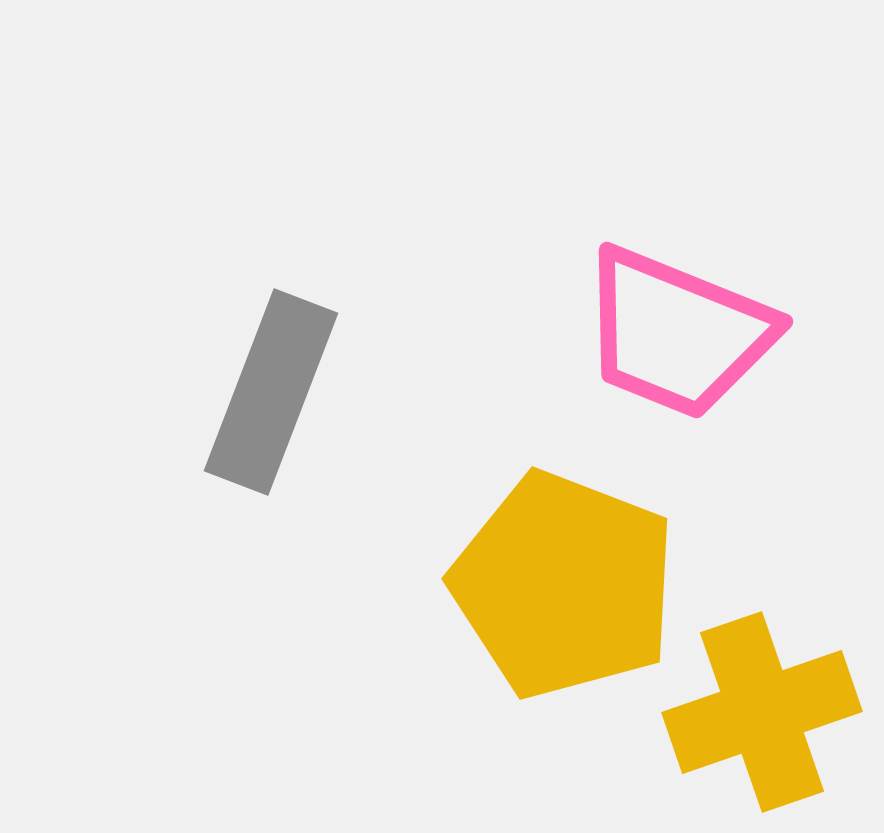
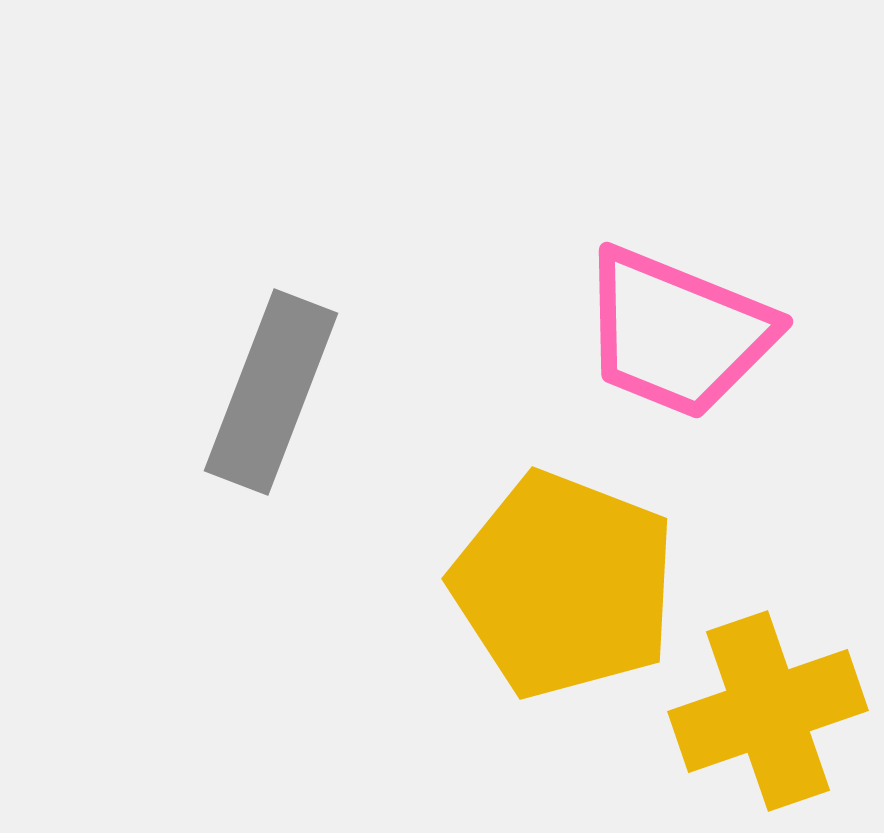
yellow cross: moved 6 px right, 1 px up
